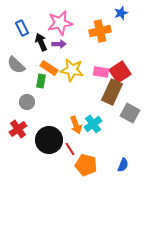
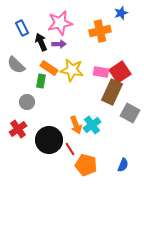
cyan cross: moved 1 px left, 1 px down
